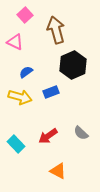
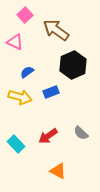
brown arrow: rotated 40 degrees counterclockwise
blue semicircle: moved 1 px right
